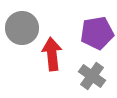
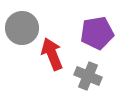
red arrow: rotated 16 degrees counterclockwise
gray cross: moved 4 px left; rotated 12 degrees counterclockwise
